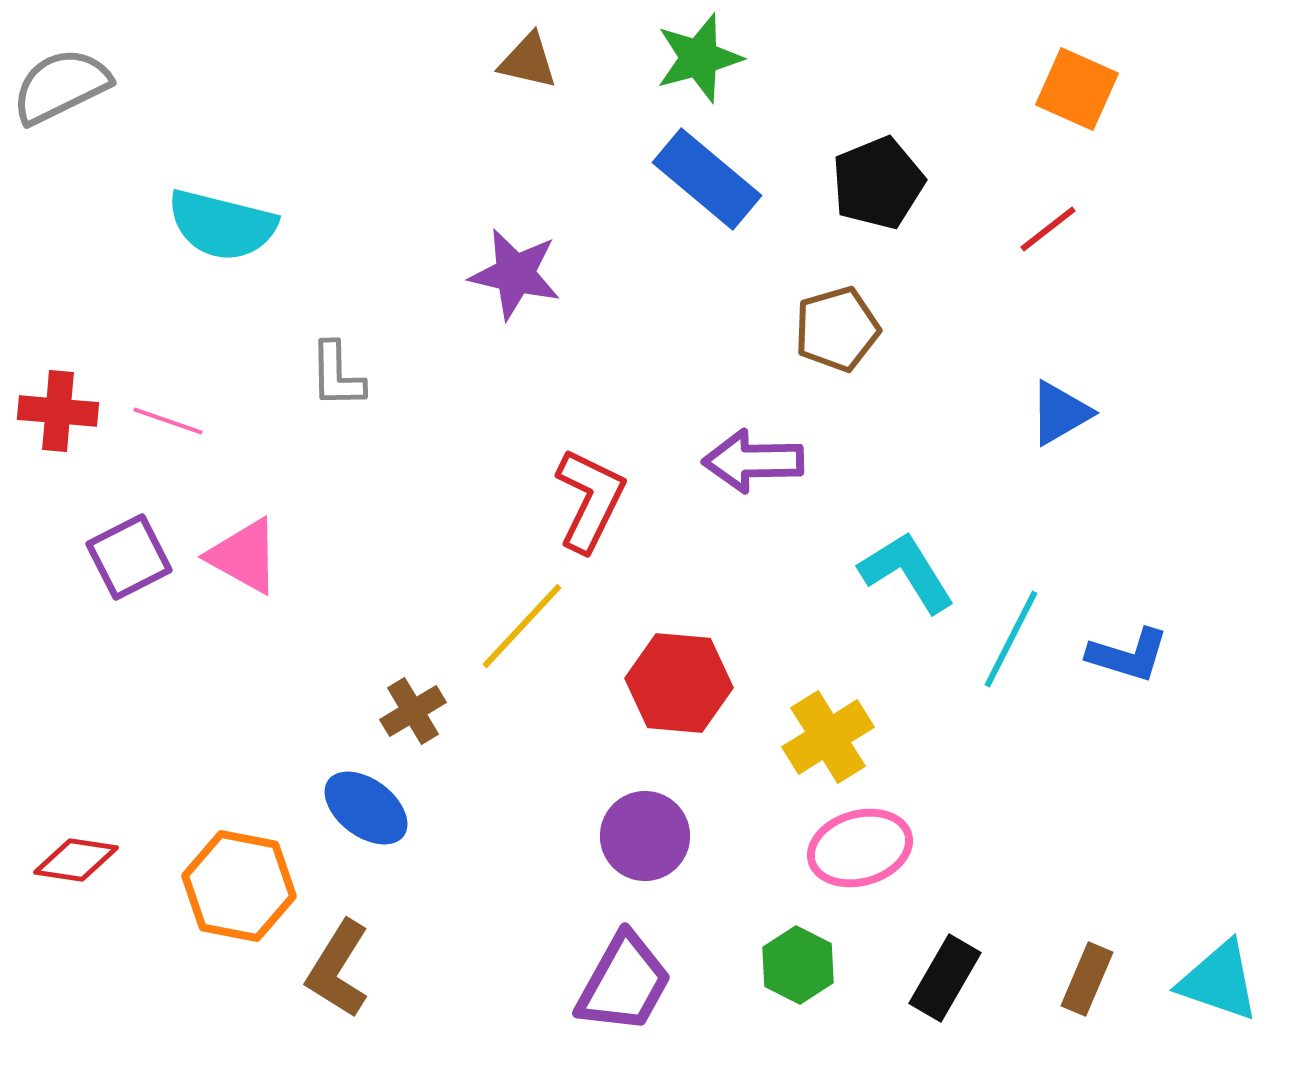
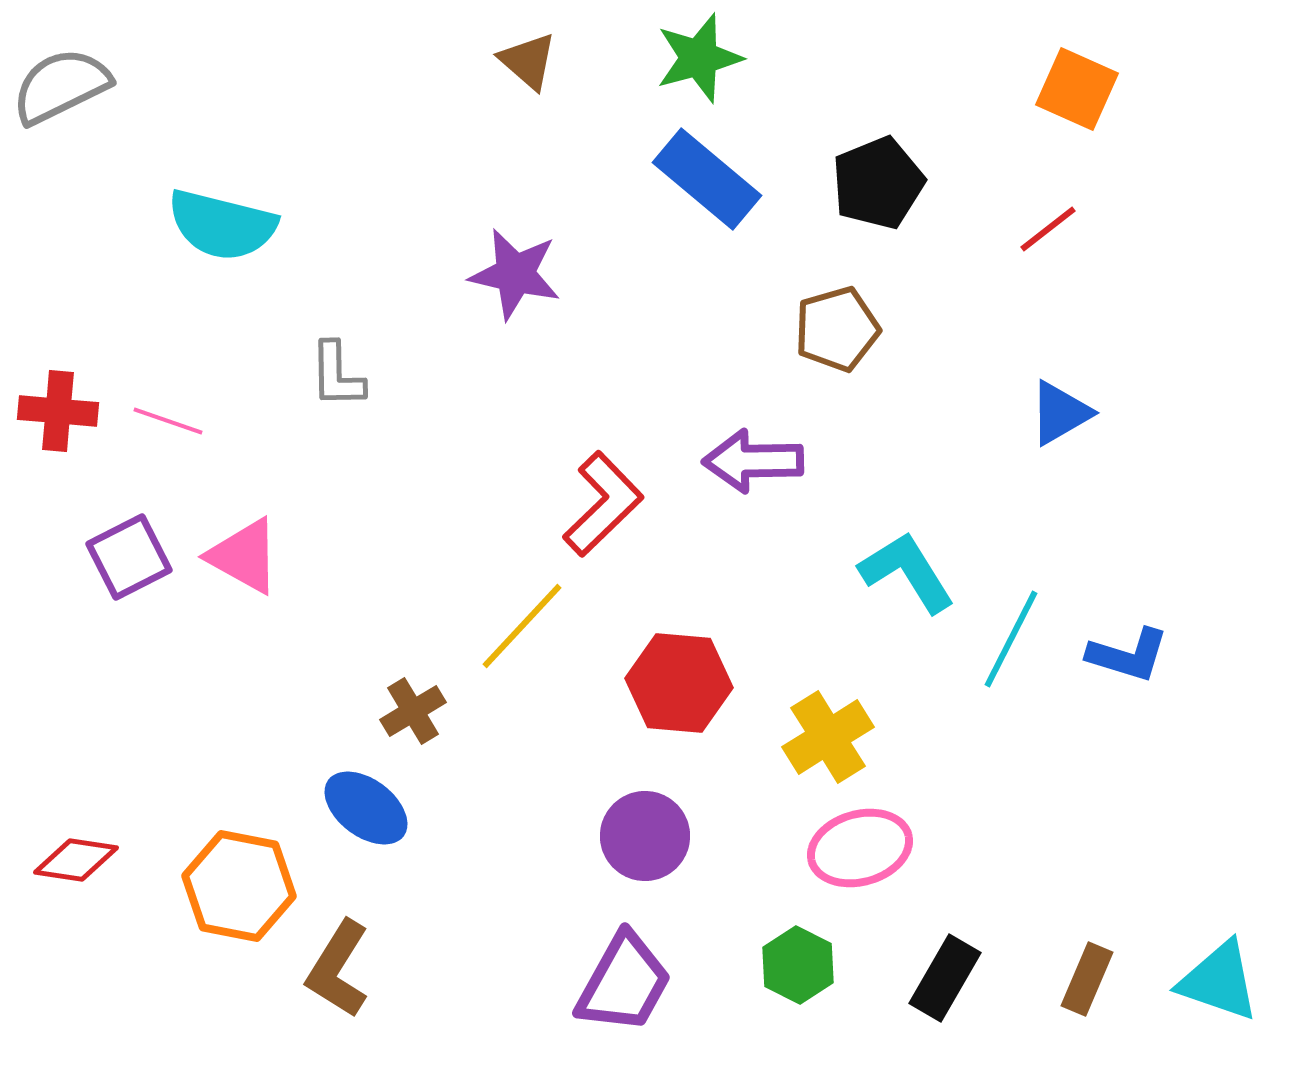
brown triangle: rotated 28 degrees clockwise
red L-shape: moved 13 px right, 4 px down; rotated 20 degrees clockwise
